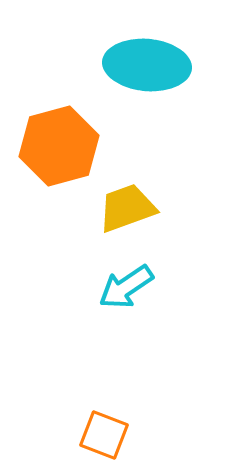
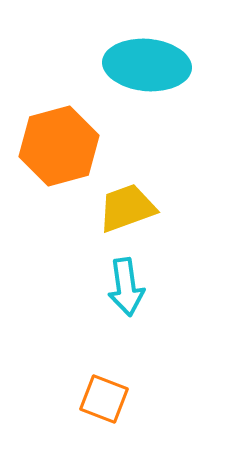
cyan arrow: rotated 64 degrees counterclockwise
orange square: moved 36 px up
